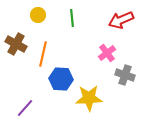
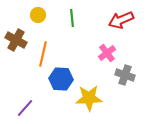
brown cross: moved 4 px up
